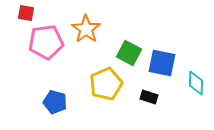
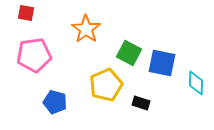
pink pentagon: moved 12 px left, 13 px down
yellow pentagon: moved 1 px down
black rectangle: moved 8 px left, 6 px down
